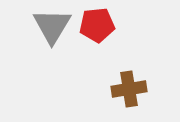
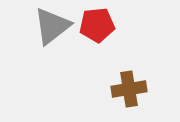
gray triangle: rotated 21 degrees clockwise
